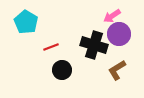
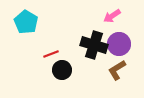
purple circle: moved 10 px down
red line: moved 7 px down
